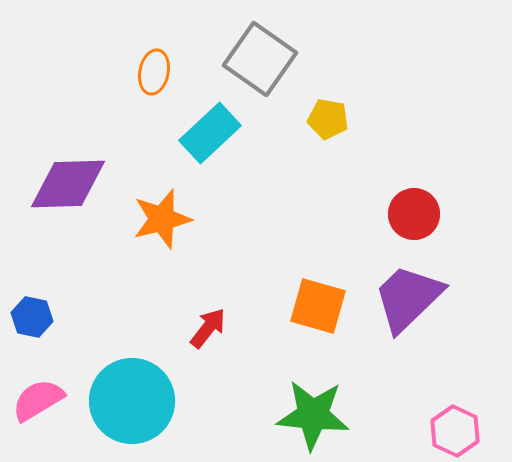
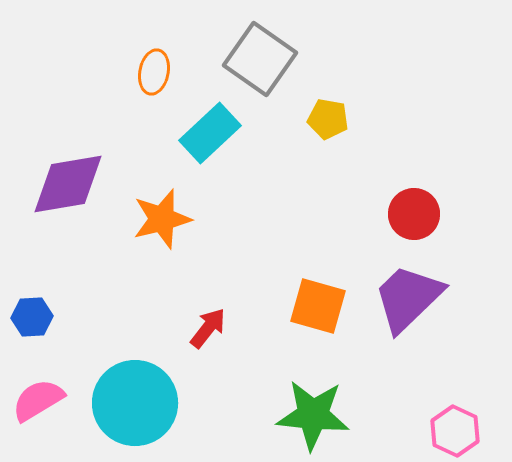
purple diamond: rotated 8 degrees counterclockwise
blue hexagon: rotated 15 degrees counterclockwise
cyan circle: moved 3 px right, 2 px down
